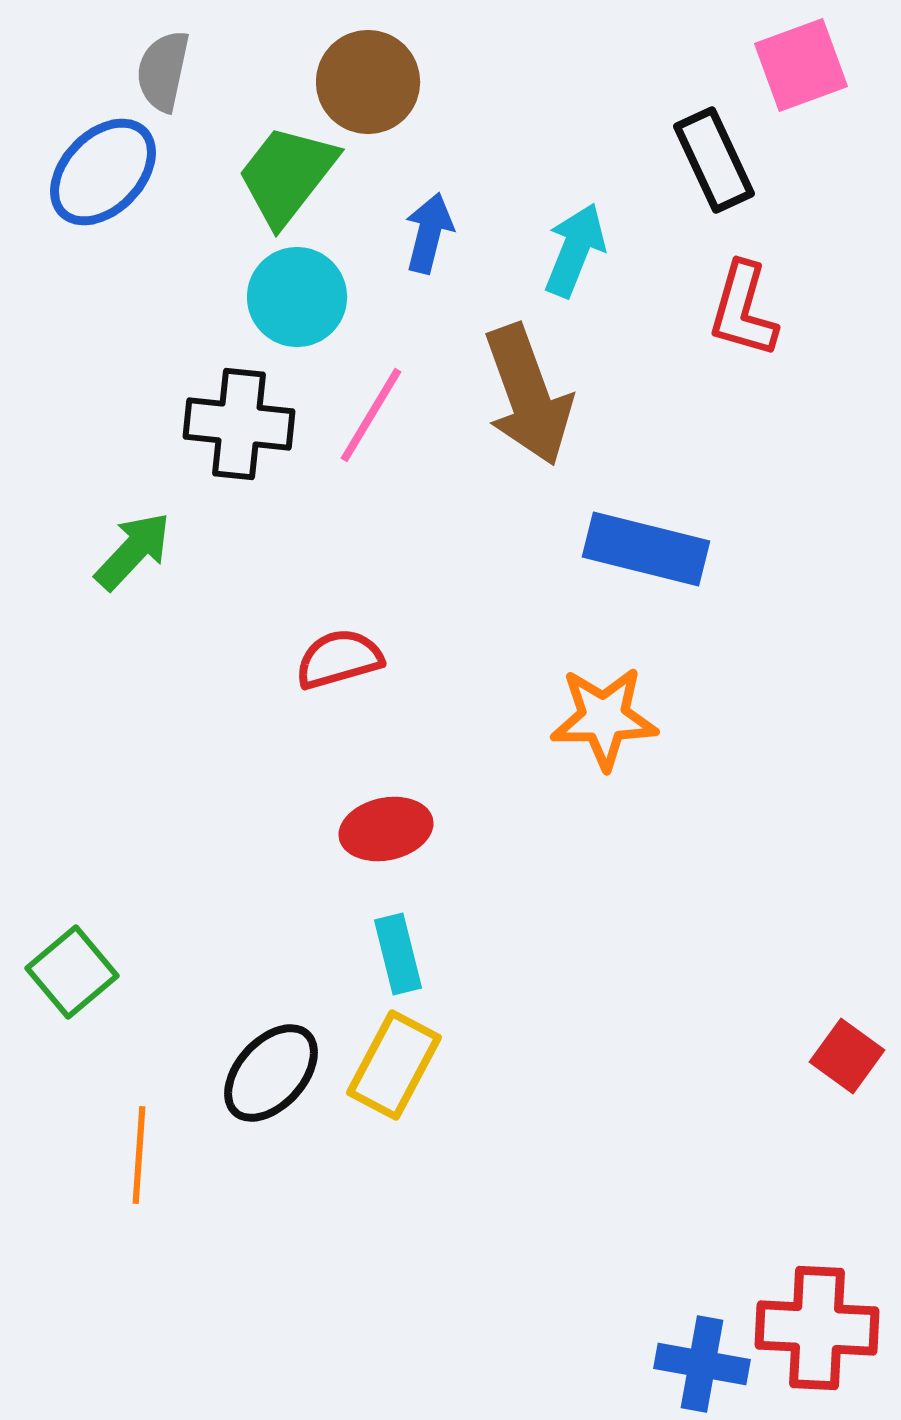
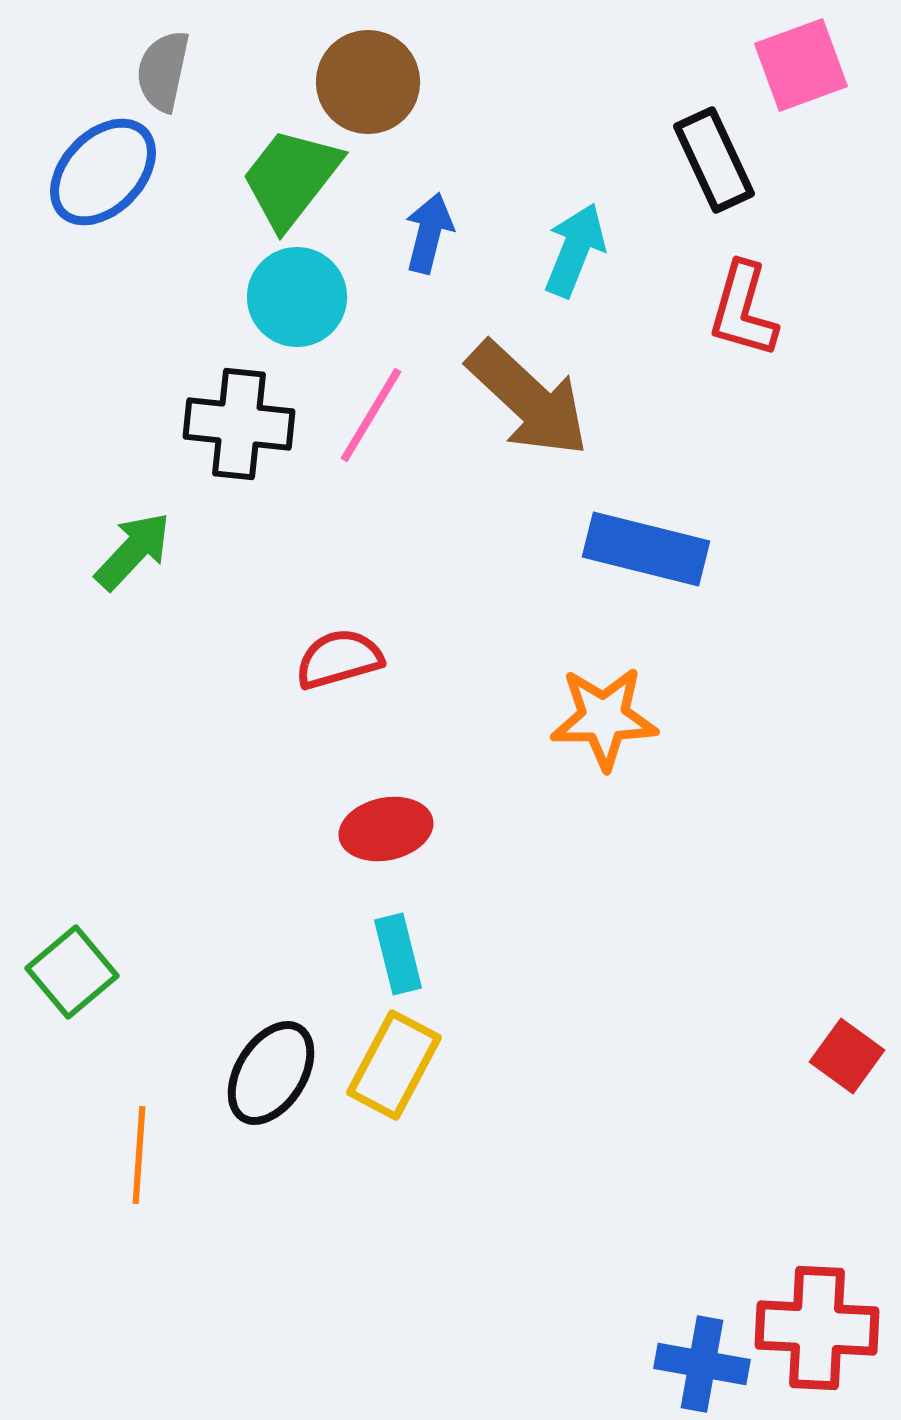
green trapezoid: moved 4 px right, 3 px down
brown arrow: moved 4 px down; rotated 27 degrees counterclockwise
black ellipse: rotated 10 degrees counterclockwise
